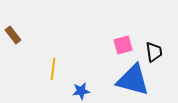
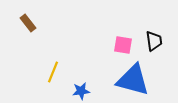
brown rectangle: moved 15 px right, 12 px up
pink square: rotated 24 degrees clockwise
black trapezoid: moved 11 px up
yellow line: moved 3 px down; rotated 15 degrees clockwise
